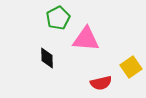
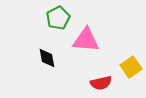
pink triangle: moved 1 px down
black diamond: rotated 10 degrees counterclockwise
